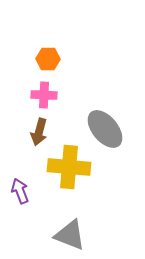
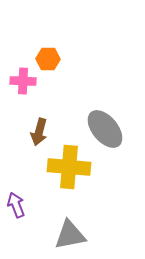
pink cross: moved 21 px left, 14 px up
purple arrow: moved 4 px left, 14 px down
gray triangle: rotated 32 degrees counterclockwise
